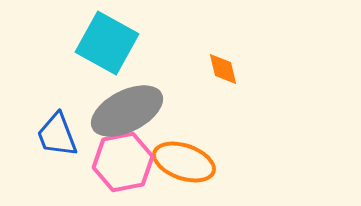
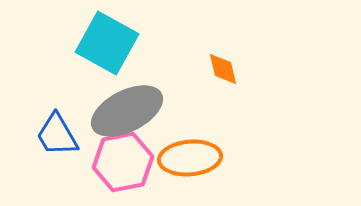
blue trapezoid: rotated 9 degrees counterclockwise
orange ellipse: moved 6 px right, 4 px up; rotated 24 degrees counterclockwise
